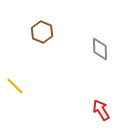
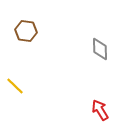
brown hexagon: moved 16 px left, 1 px up; rotated 15 degrees counterclockwise
red arrow: moved 1 px left
